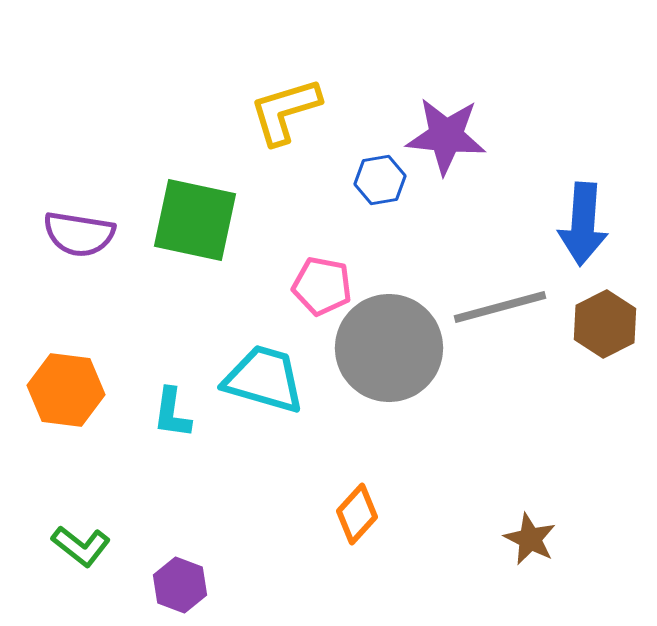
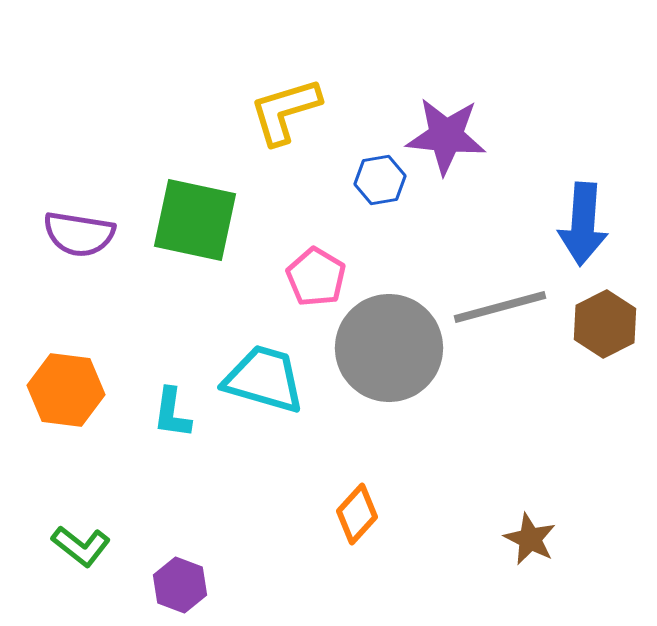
pink pentagon: moved 6 px left, 9 px up; rotated 20 degrees clockwise
